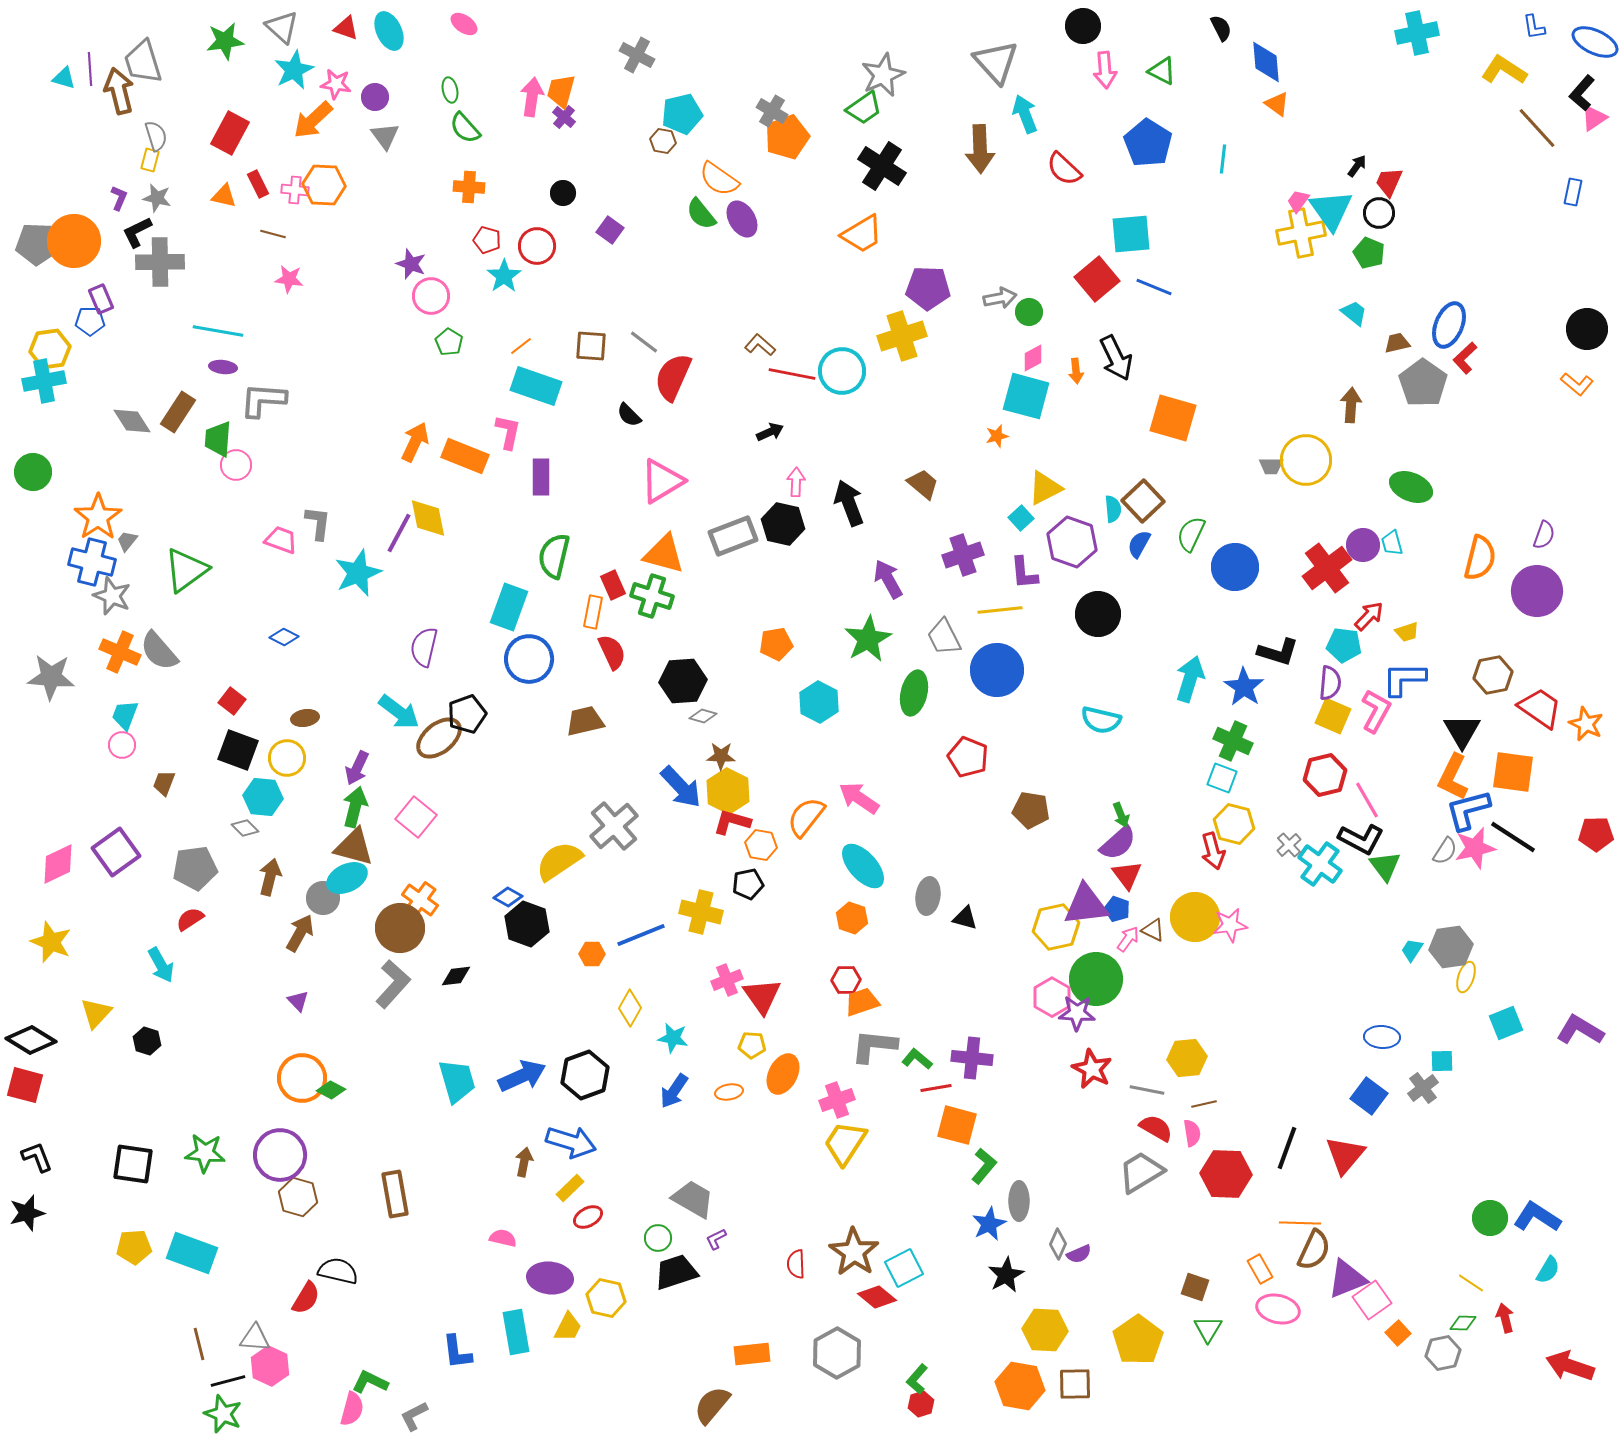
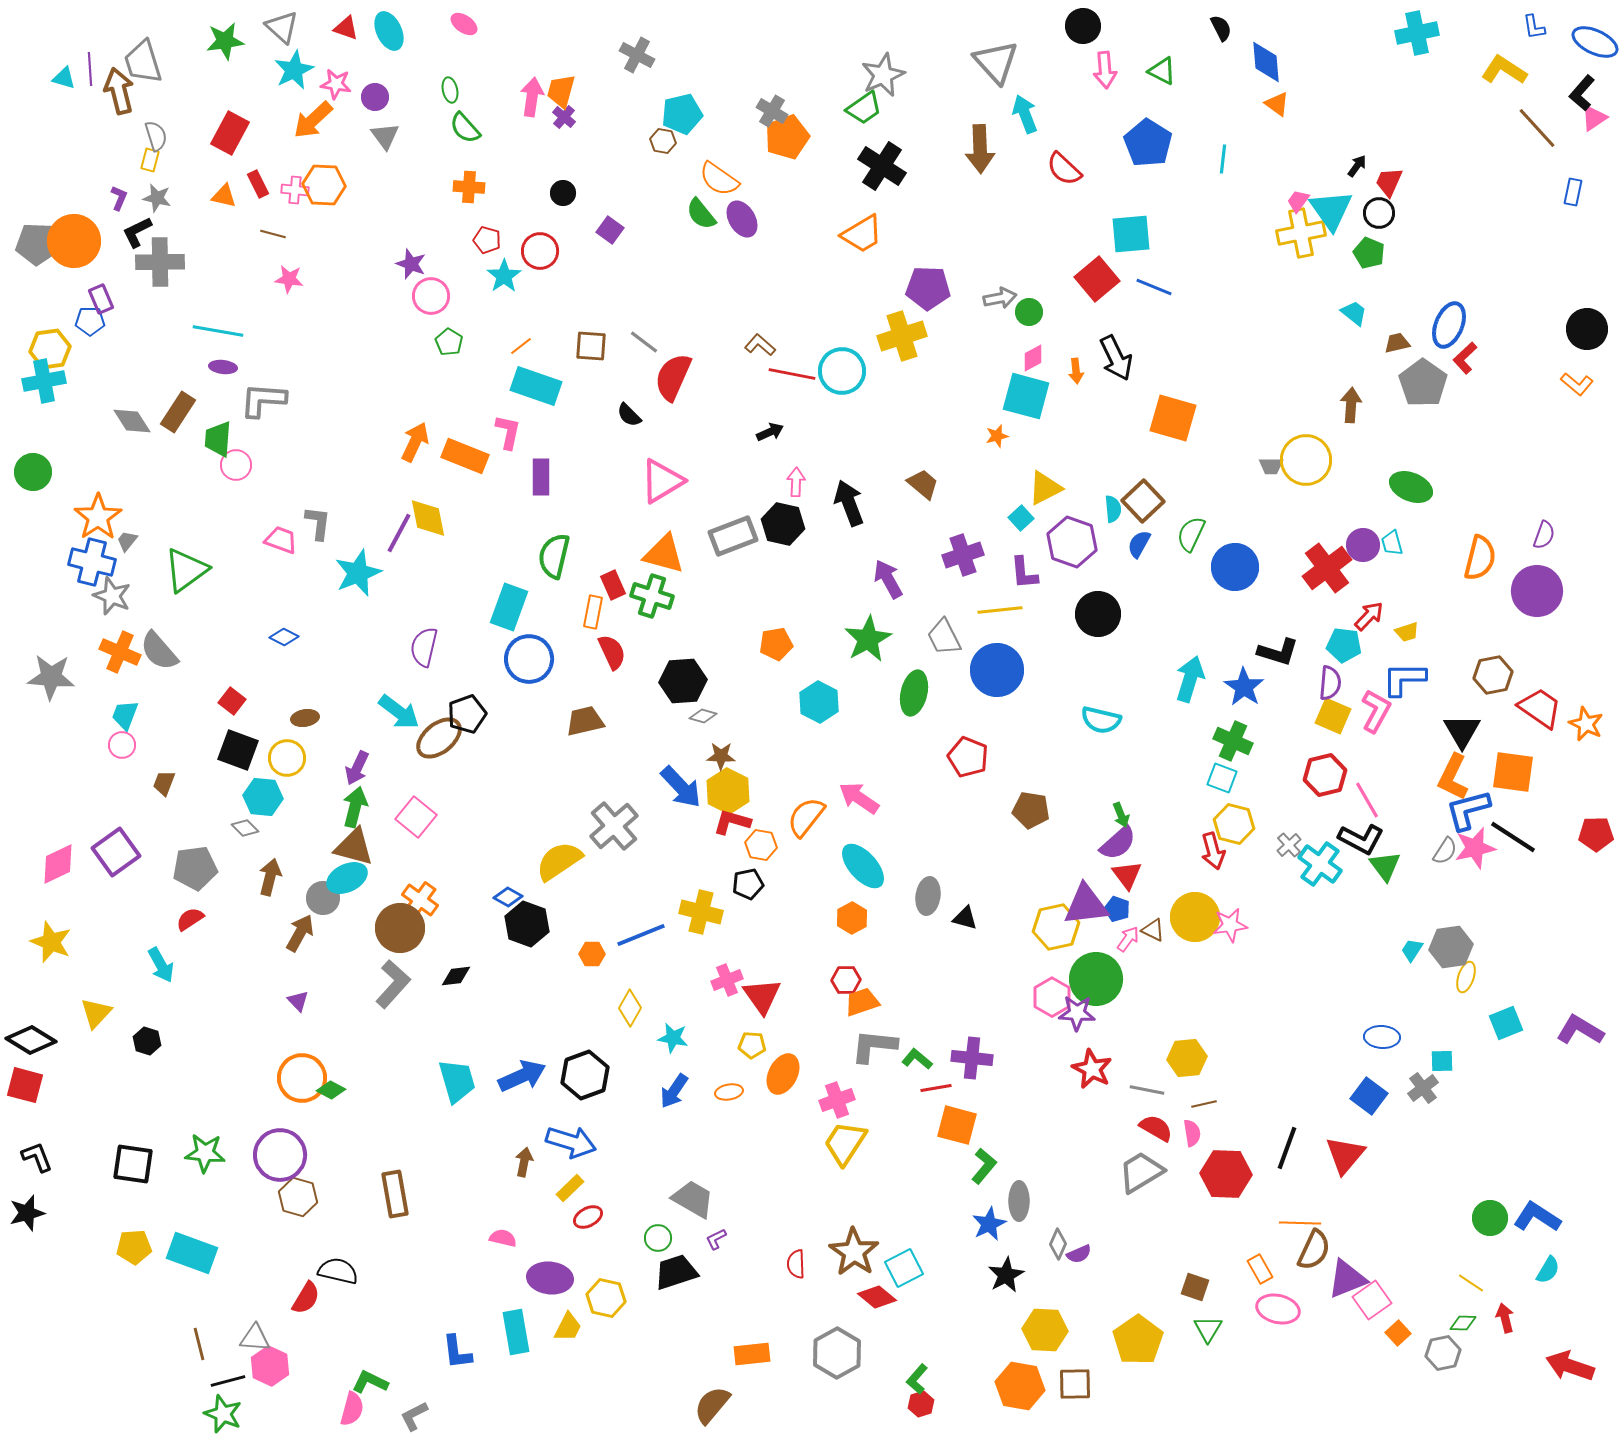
red circle at (537, 246): moved 3 px right, 5 px down
orange hexagon at (852, 918): rotated 12 degrees clockwise
